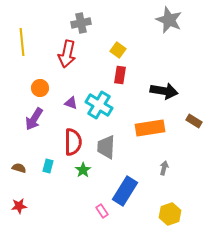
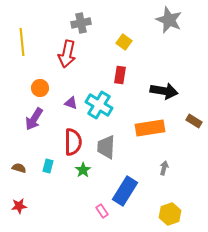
yellow square: moved 6 px right, 8 px up
